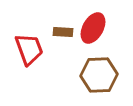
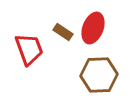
red ellipse: rotated 8 degrees counterclockwise
brown rectangle: rotated 30 degrees clockwise
